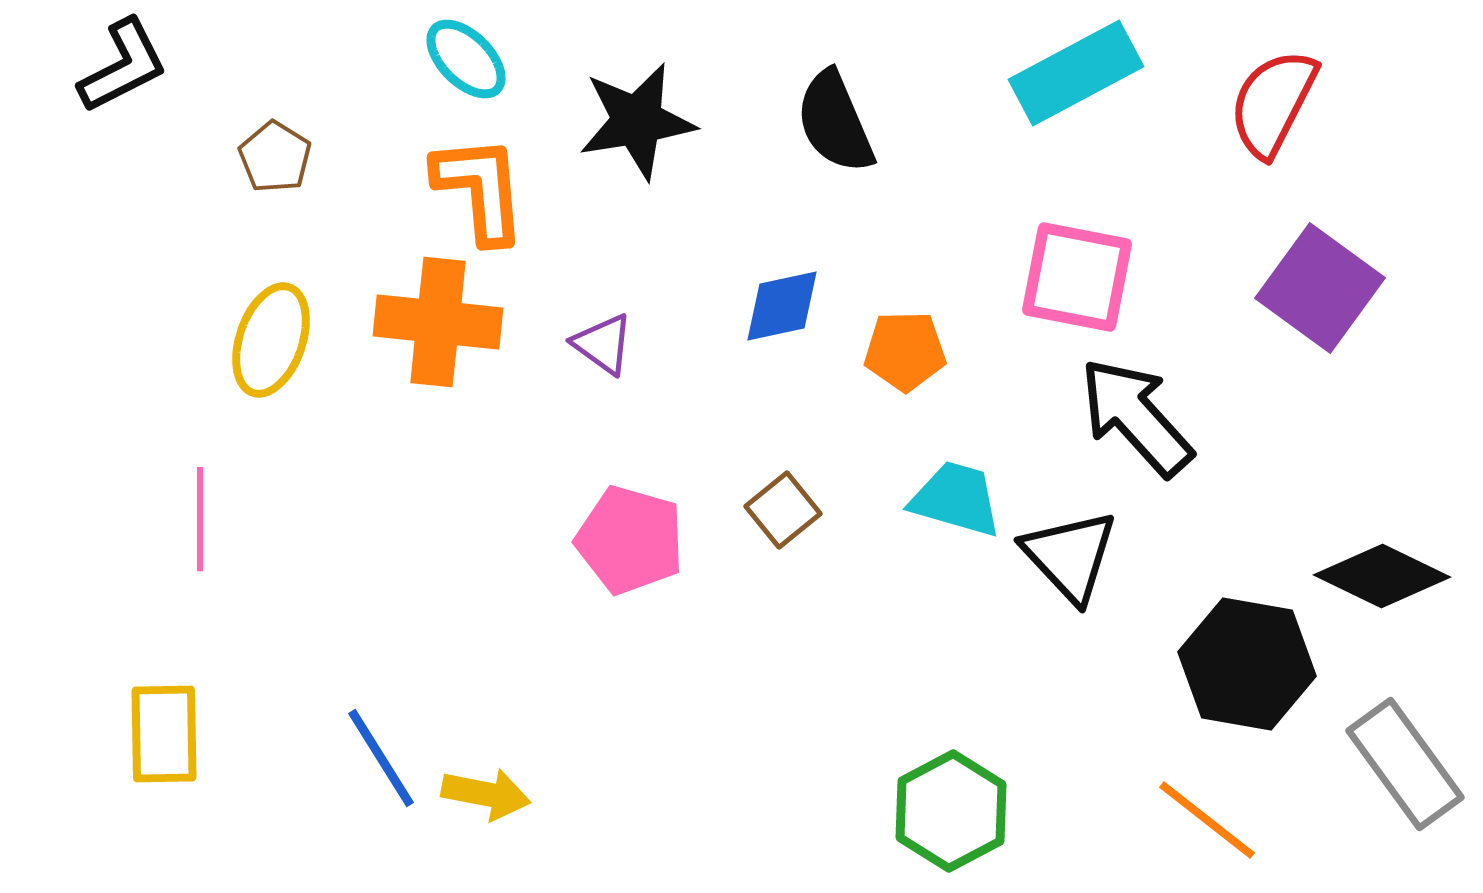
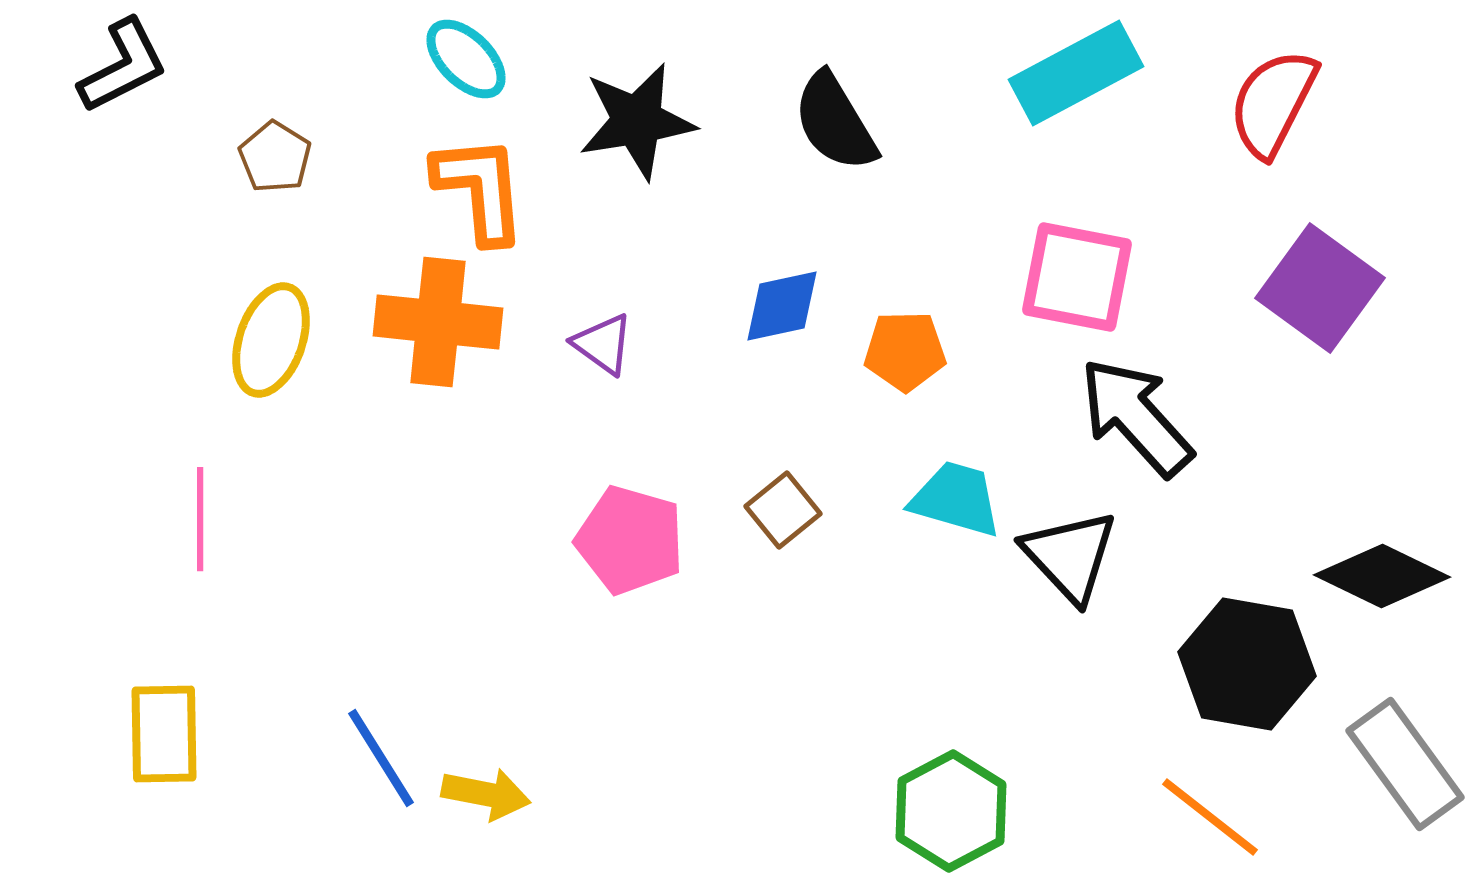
black semicircle: rotated 8 degrees counterclockwise
orange line: moved 3 px right, 3 px up
